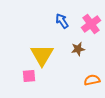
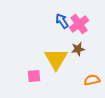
pink cross: moved 12 px left
yellow triangle: moved 14 px right, 4 px down
pink square: moved 5 px right
